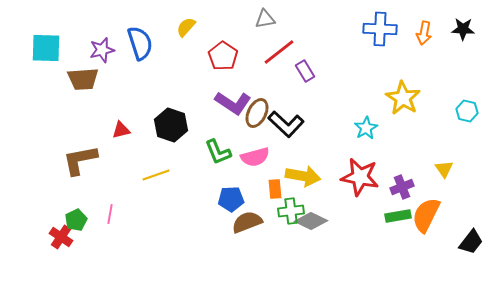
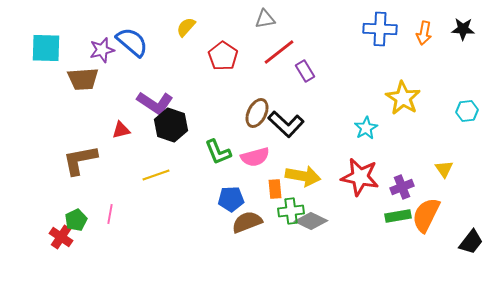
blue semicircle: moved 8 px left, 1 px up; rotated 32 degrees counterclockwise
purple L-shape: moved 78 px left
cyan hexagon: rotated 20 degrees counterclockwise
